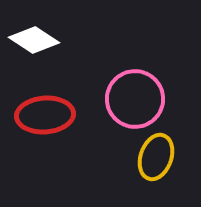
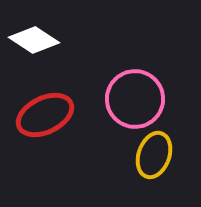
red ellipse: rotated 22 degrees counterclockwise
yellow ellipse: moved 2 px left, 2 px up
